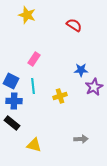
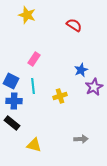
blue star: rotated 24 degrees counterclockwise
